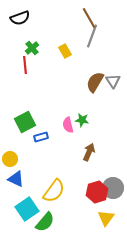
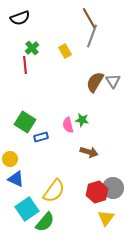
green square: rotated 30 degrees counterclockwise
brown arrow: rotated 84 degrees clockwise
